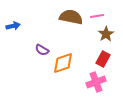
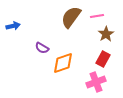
brown semicircle: rotated 65 degrees counterclockwise
purple semicircle: moved 2 px up
